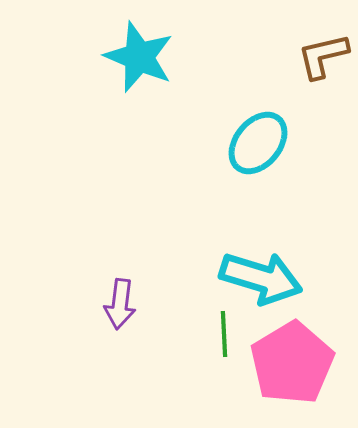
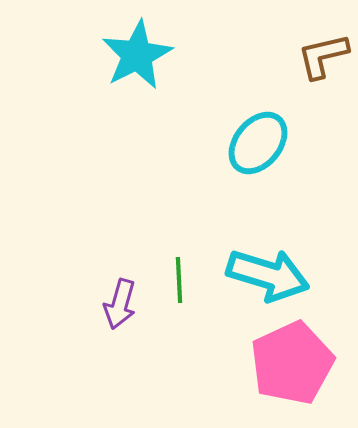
cyan star: moved 2 px left, 2 px up; rotated 22 degrees clockwise
cyan arrow: moved 7 px right, 3 px up
purple arrow: rotated 9 degrees clockwise
green line: moved 45 px left, 54 px up
pink pentagon: rotated 6 degrees clockwise
